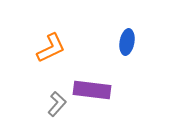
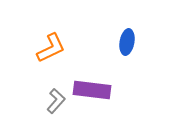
gray L-shape: moved 1 px left, 3 px up
